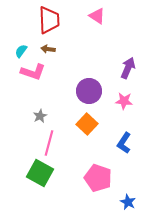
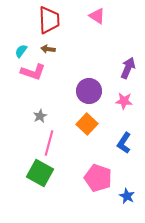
blue star: moved 1 px left, 6 px up
